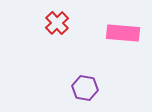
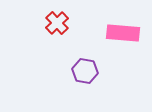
purple hexagon: moved 17 px up
